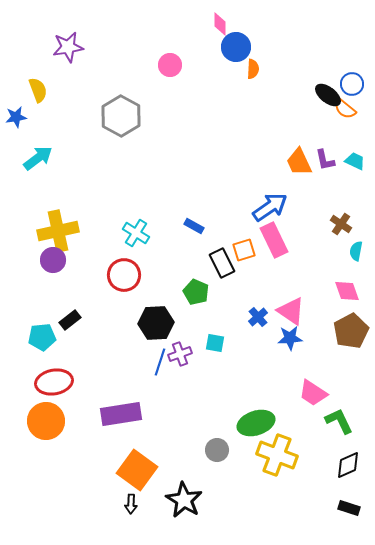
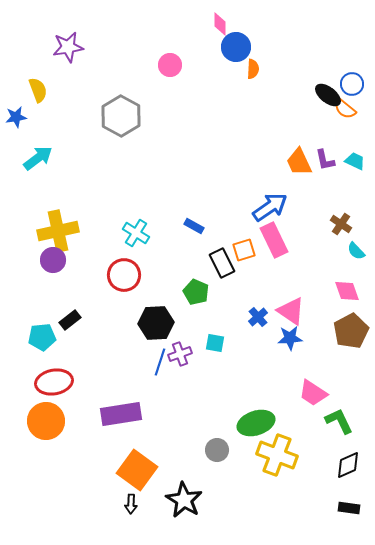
cyan semicircle at (356, 251): rotated 54 degrees counterclockwise
black rectangle at (349, 508): rotated 10 degrees counterclockwise
